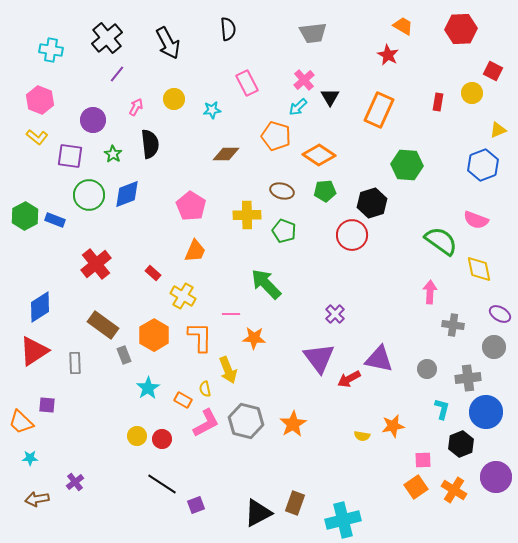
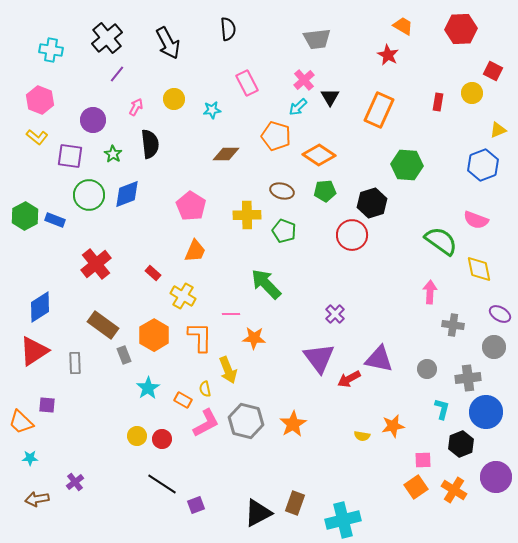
gray trapezoid at (313, 33): moved 4 px right, 6 px down
